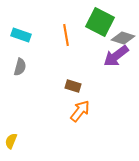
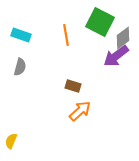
gray diamond: rotated 55 degrees counterclockwise
orange arrow: rotated 10 degrees clockwise
